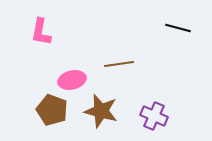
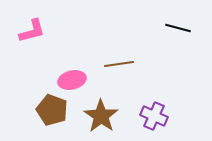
pink L-shape: moved 9 px left, 1 px up; rotated 116 degrees counterclockwise
brown star: moved 5 px down; rotated 20 degrees clockwise
